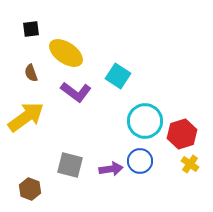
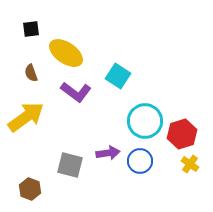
purple arrow: moved 3 px left, 16 px up
